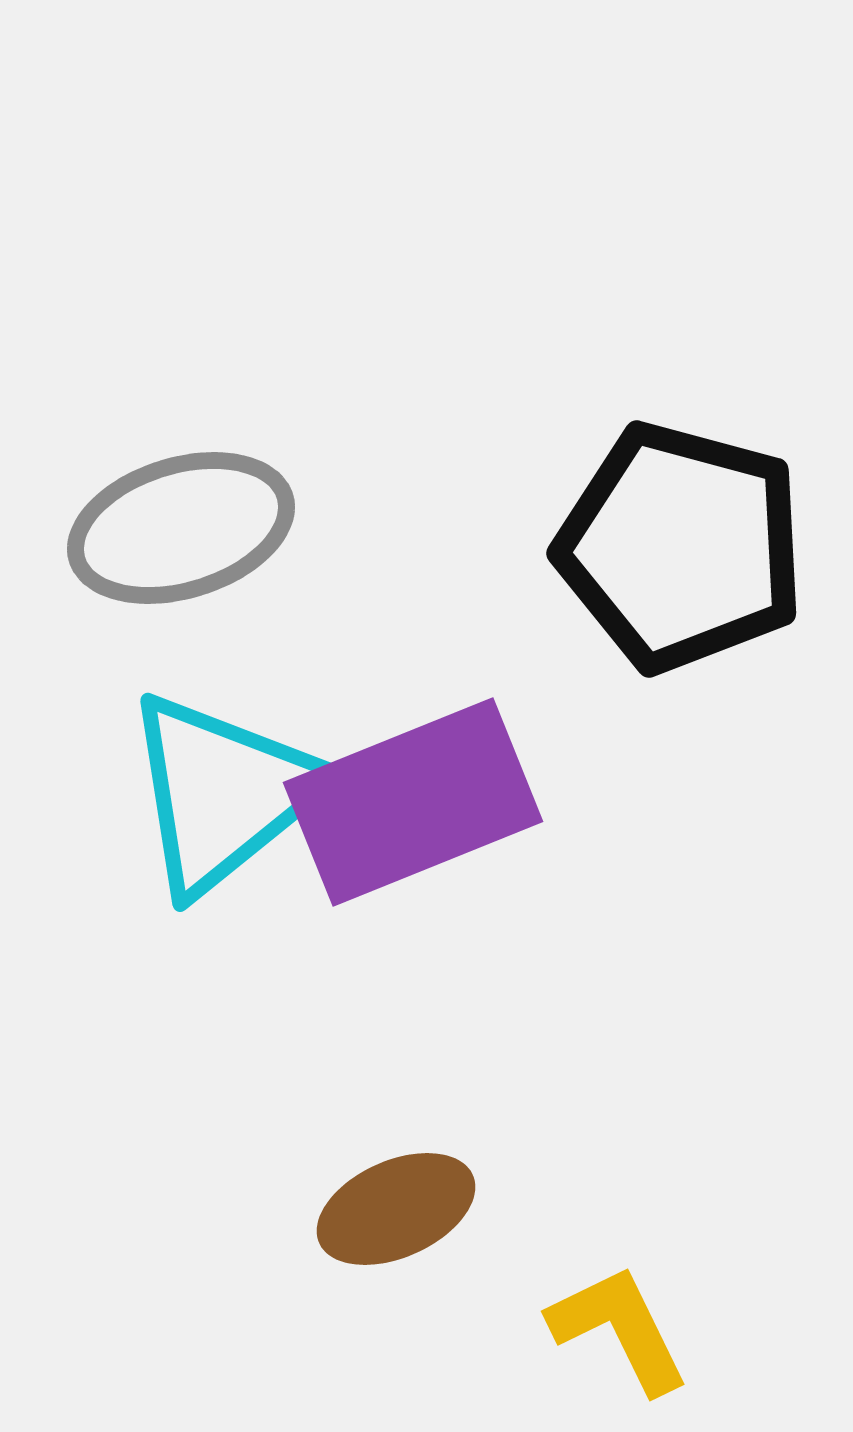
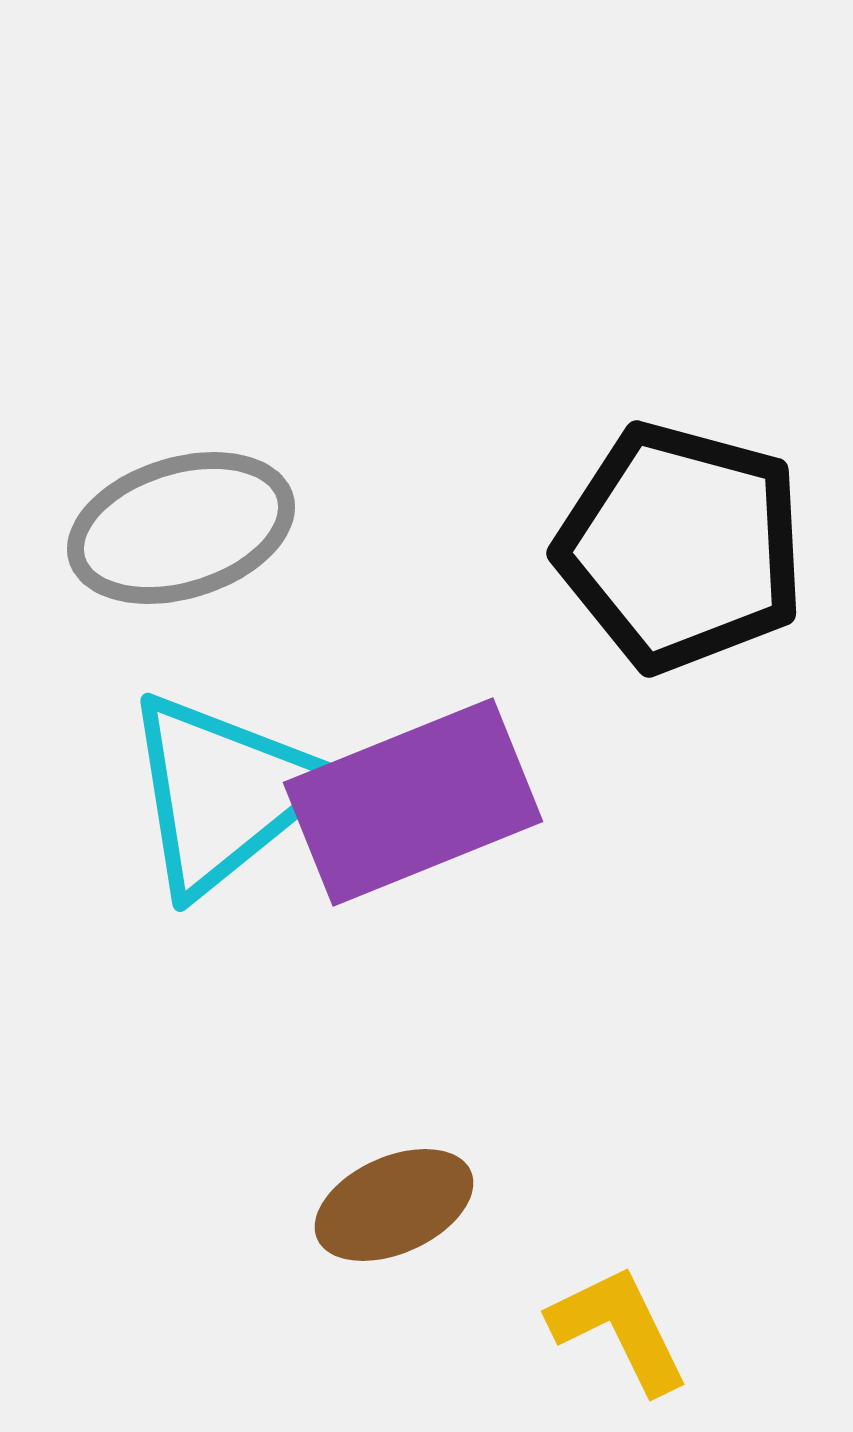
brown ellipse: moved 2 px left, 4 px up
